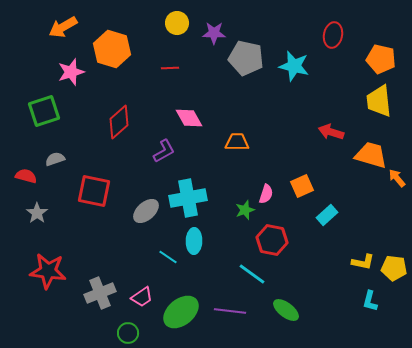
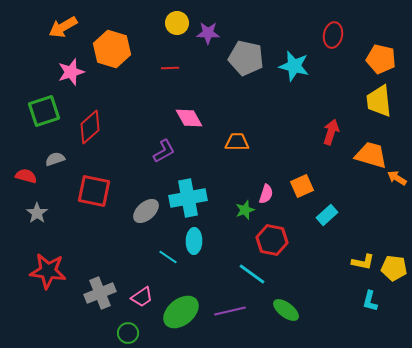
purple star at (214, 33): moved 6 px left
red diamond at (119, 122): moved 29 px left, 5 px down
red arrow at (331, 132): rotated 90 degrees clockwise
orange arrow at (397, 178): rotated 18 degrees counterclockwise
purple line at (230, 311): rotated 20 degrees counterclockwise
